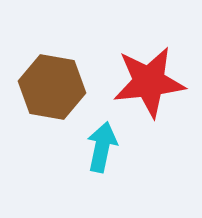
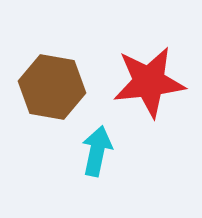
cyan arrow: moved 5 px left, 4 px down
